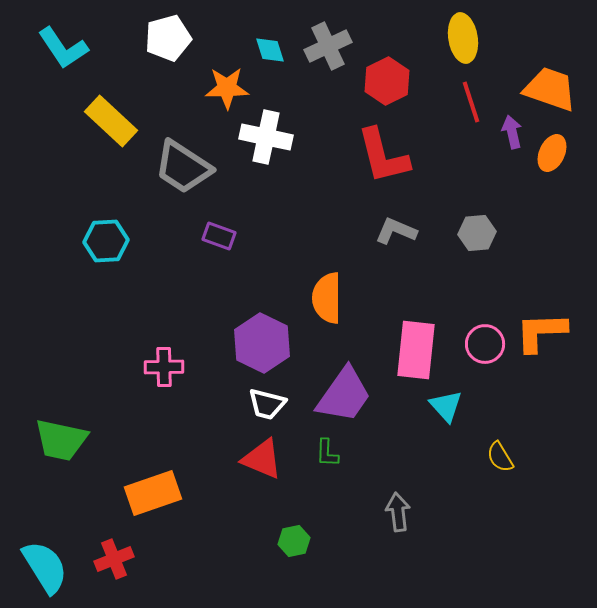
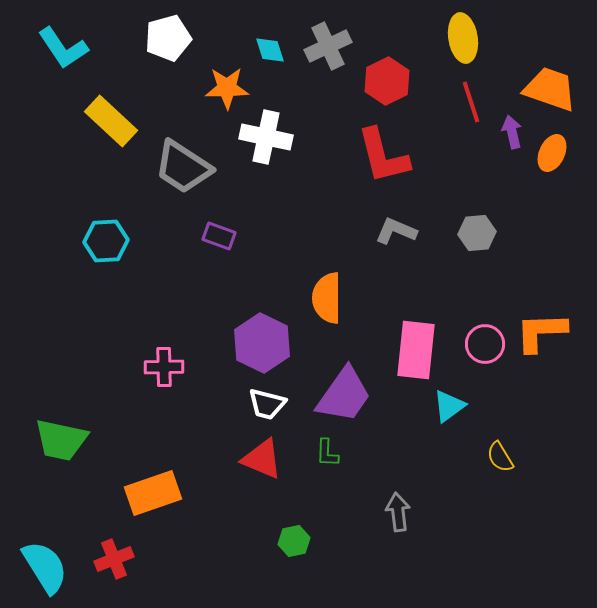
cyan triangle: moved 3 px right; rotated 36 degrees clockwise
